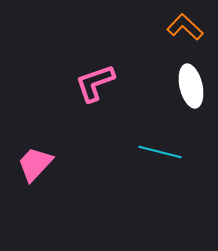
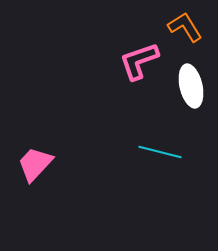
orange L-shape: rotated 15 degrees clockwise
pink L-shape: moved 44 px right, 22 px up
